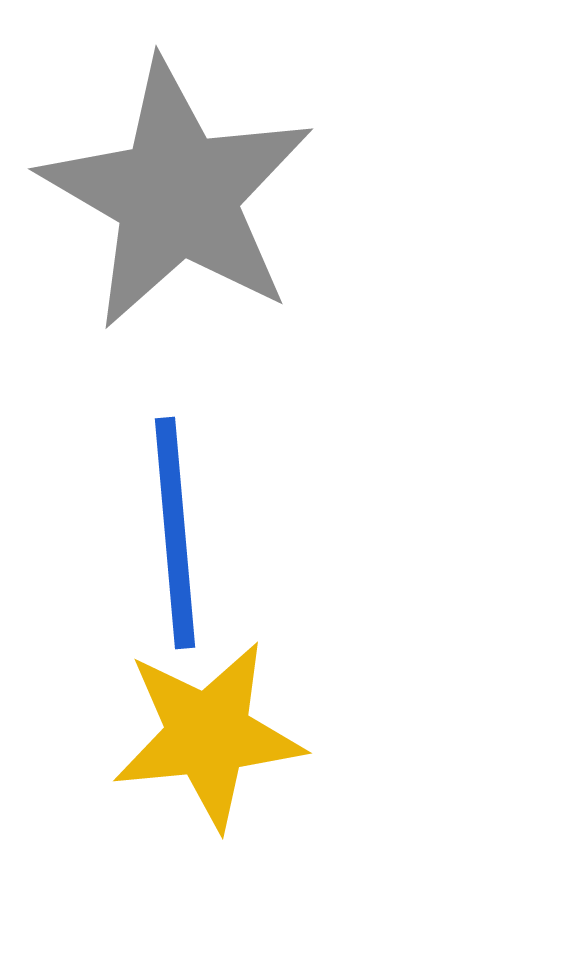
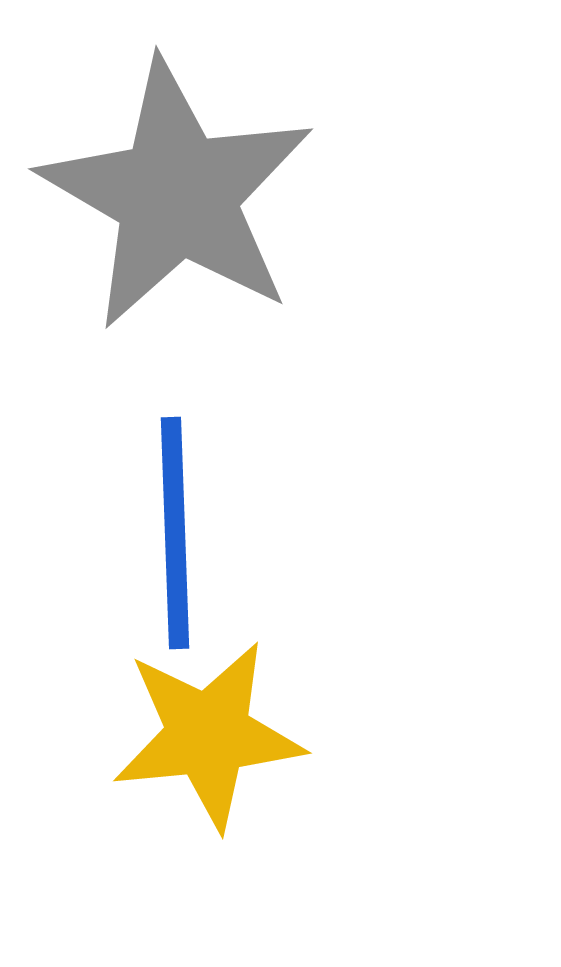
blue line: rotated 3 degrees clockwise
